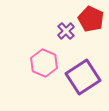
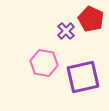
pink hexagon: rotated 12 degrees counterclockwise
purple square: rotated 20 degrees clockwise
